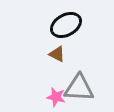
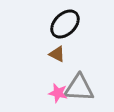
black ellipse: moved 1 px left, 1 px up; rotated 16 degrees counterclockwise
pink star: moved 2 px right, 4 px up
